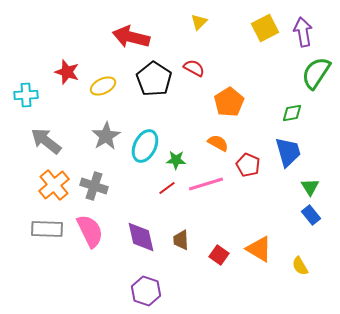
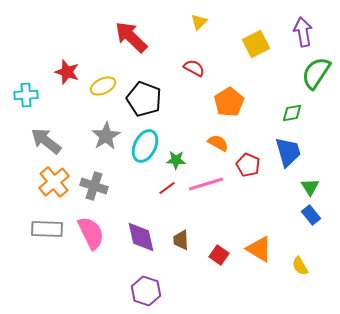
yellow square: moved 9 px left, 16 px down
red arrow: rotated 30 degrees clockwise
black pentagon: moved 10 px left, 20 px down; rotated 12 degrees counterclockwise
orange cross: moved 3 px up
pink semicircle: moved 1 px right, 2 px down
